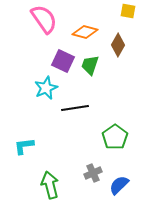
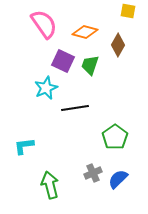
pink semicircle: moved 5 px down
blue semicircle: moved 1 px left, 6 px up
